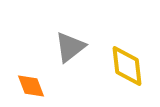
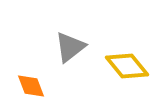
yellow diamond: rotated 33 degrees counterclockwise
